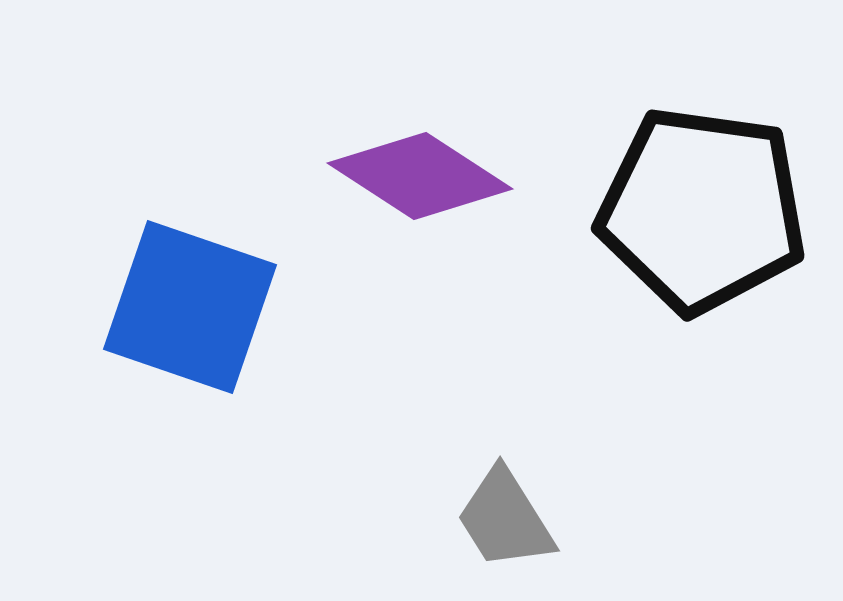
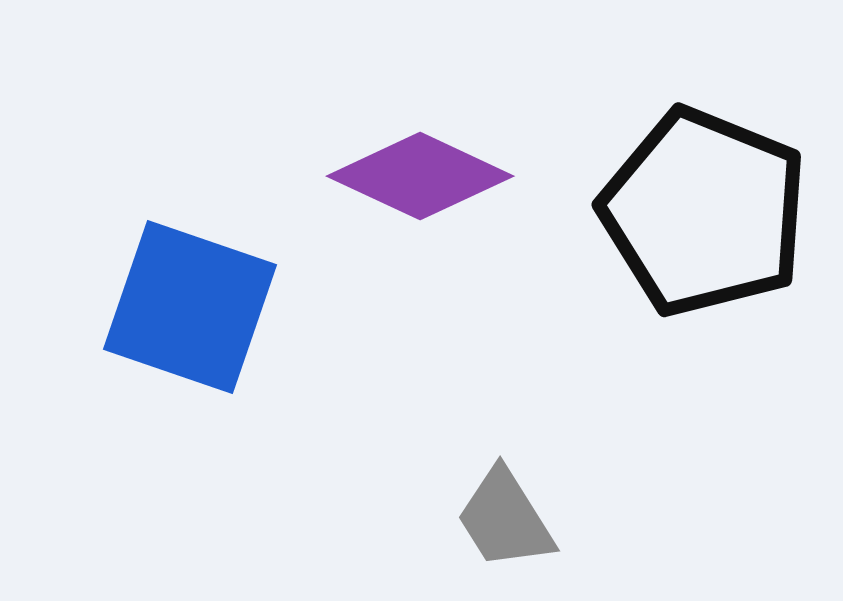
purple diamond: rotated 8 degrees counterclockwise
black pentagon: moved 2 px right, 2 px down; rotated 14 degrees clockwise
